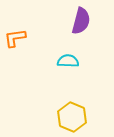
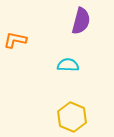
orange L-shape: moved 2 px down; rotated 20 degrees clockwise
cyan semicircle: moved 4 px down
